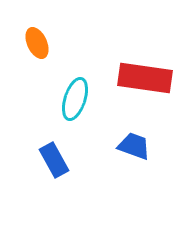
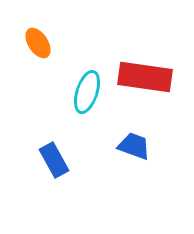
orange ellipse: moved 1 px right; rotated 8 degrees counterclockwise
red rectangle: moved 1 px up
cyan ellipse: moved 12 px right, 7 px up
